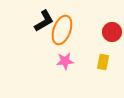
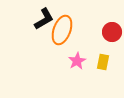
black L-shape: moved 2 px up
pink star: moved 12 px right; rotated 24 degrees counterclockwise
